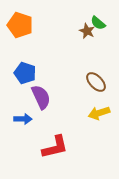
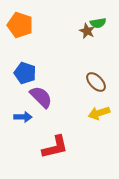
green semicircle: rotated 49 degrees counterclockwise
purple semicircle: rotated 20 degrees counterclockwise
blue arrow: moved 2 px up
